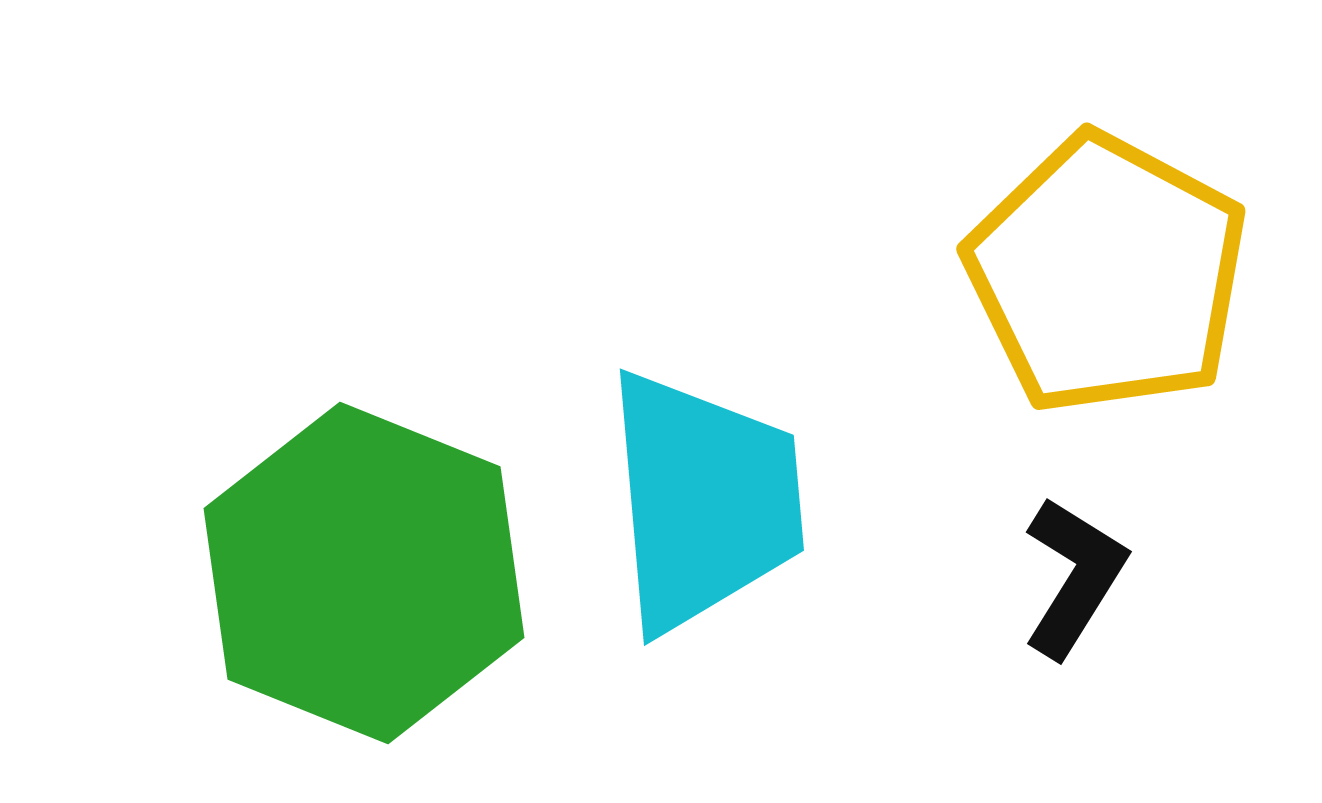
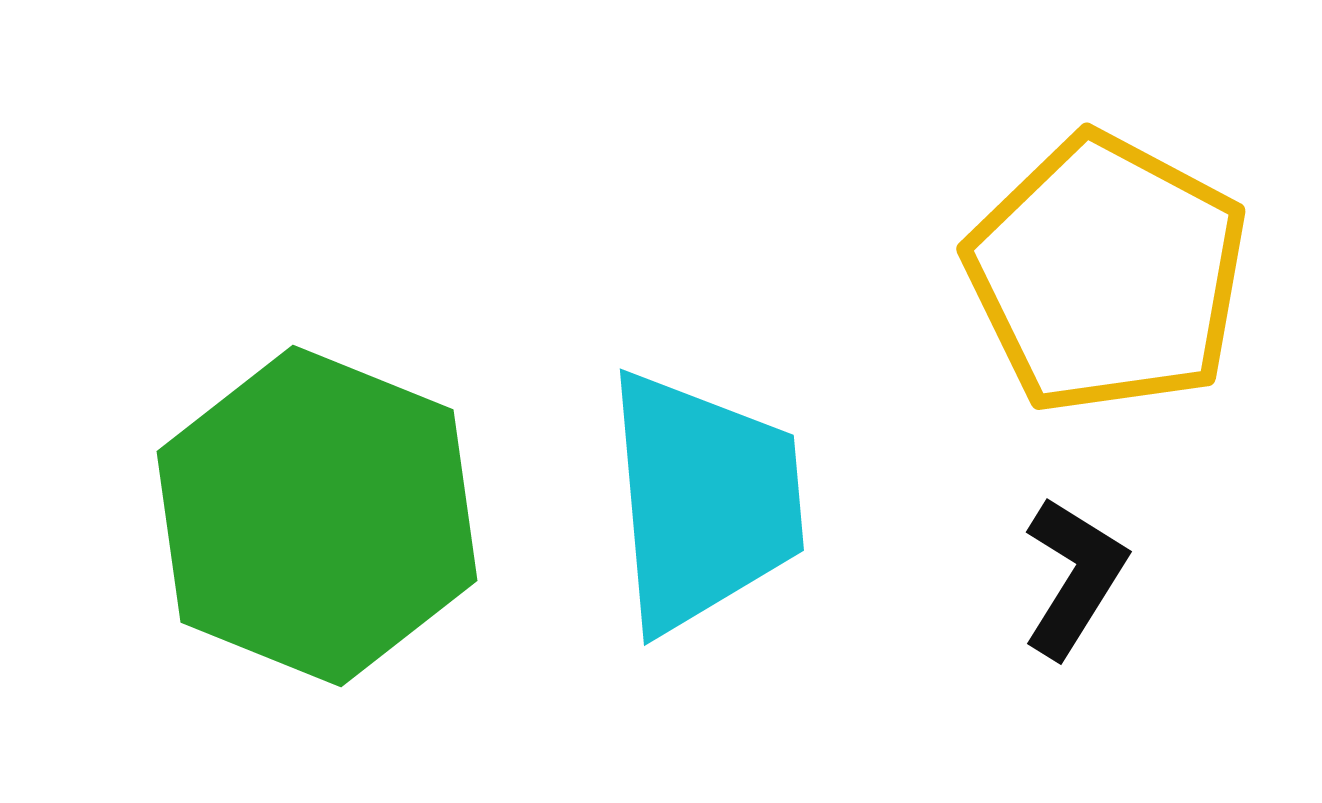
green hexagon: moved 47 px left, 57 px up
